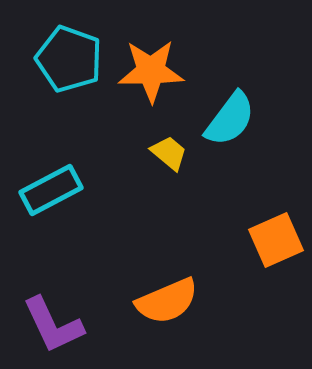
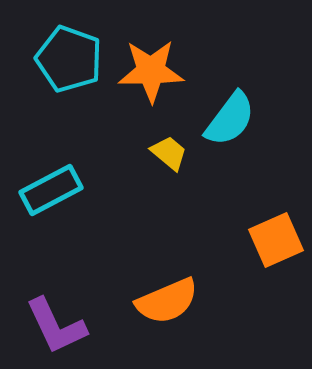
purple L-shape: moved 3 px right, 1 px down
